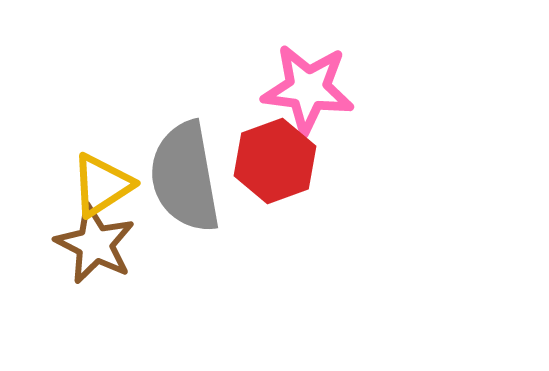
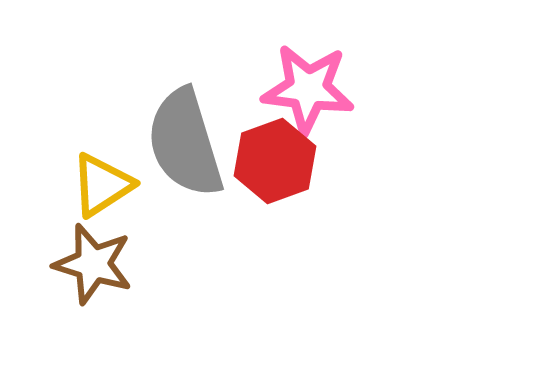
gray semicircle: moved 34 px up; rotated 7 degrees counterclockwise
brown star: moved 2 px left, 20 px down; rotated 10 degrees counterclockwise
